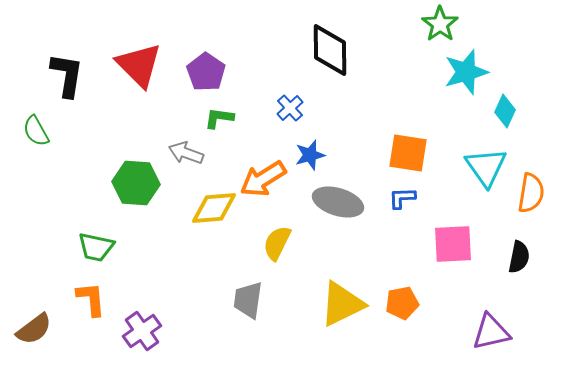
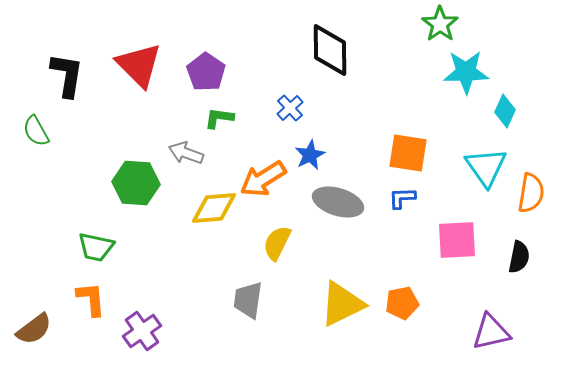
cyan star: rotated 15 degrees clockwise
blue star: rotated 12 degrees counterclockwise
pink square: moved 4 px right, 4 px up
